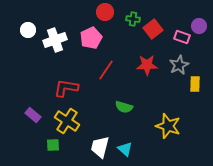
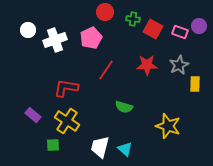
red square: rotated 24 degrees counterclockwise
pink rectangle: moved 2 px left, 5 px up
